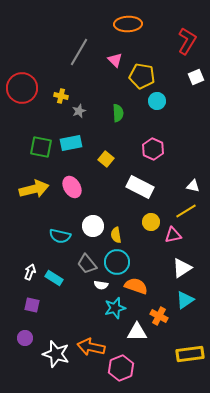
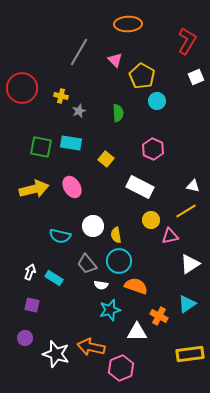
yellow pentagon at (142, 76): rotated 20 degrees clockwise
cyan rectangle at (71, 143): rotated 20 degrees clockwise
yellow circle at (151, 222): moved 2 px up
pink triangle at (173, 235): moved 3 px left, 1 px down
cyan circle at (117, 262): moved 2 px right, 1 px up
white triangle at (182, 268): moved 8 px right, 4 px up
cyan triangle at (185, 300): moved 2 px right, 4 px down
cyan star at (115, 308): moved 5 px left, 2 px down
